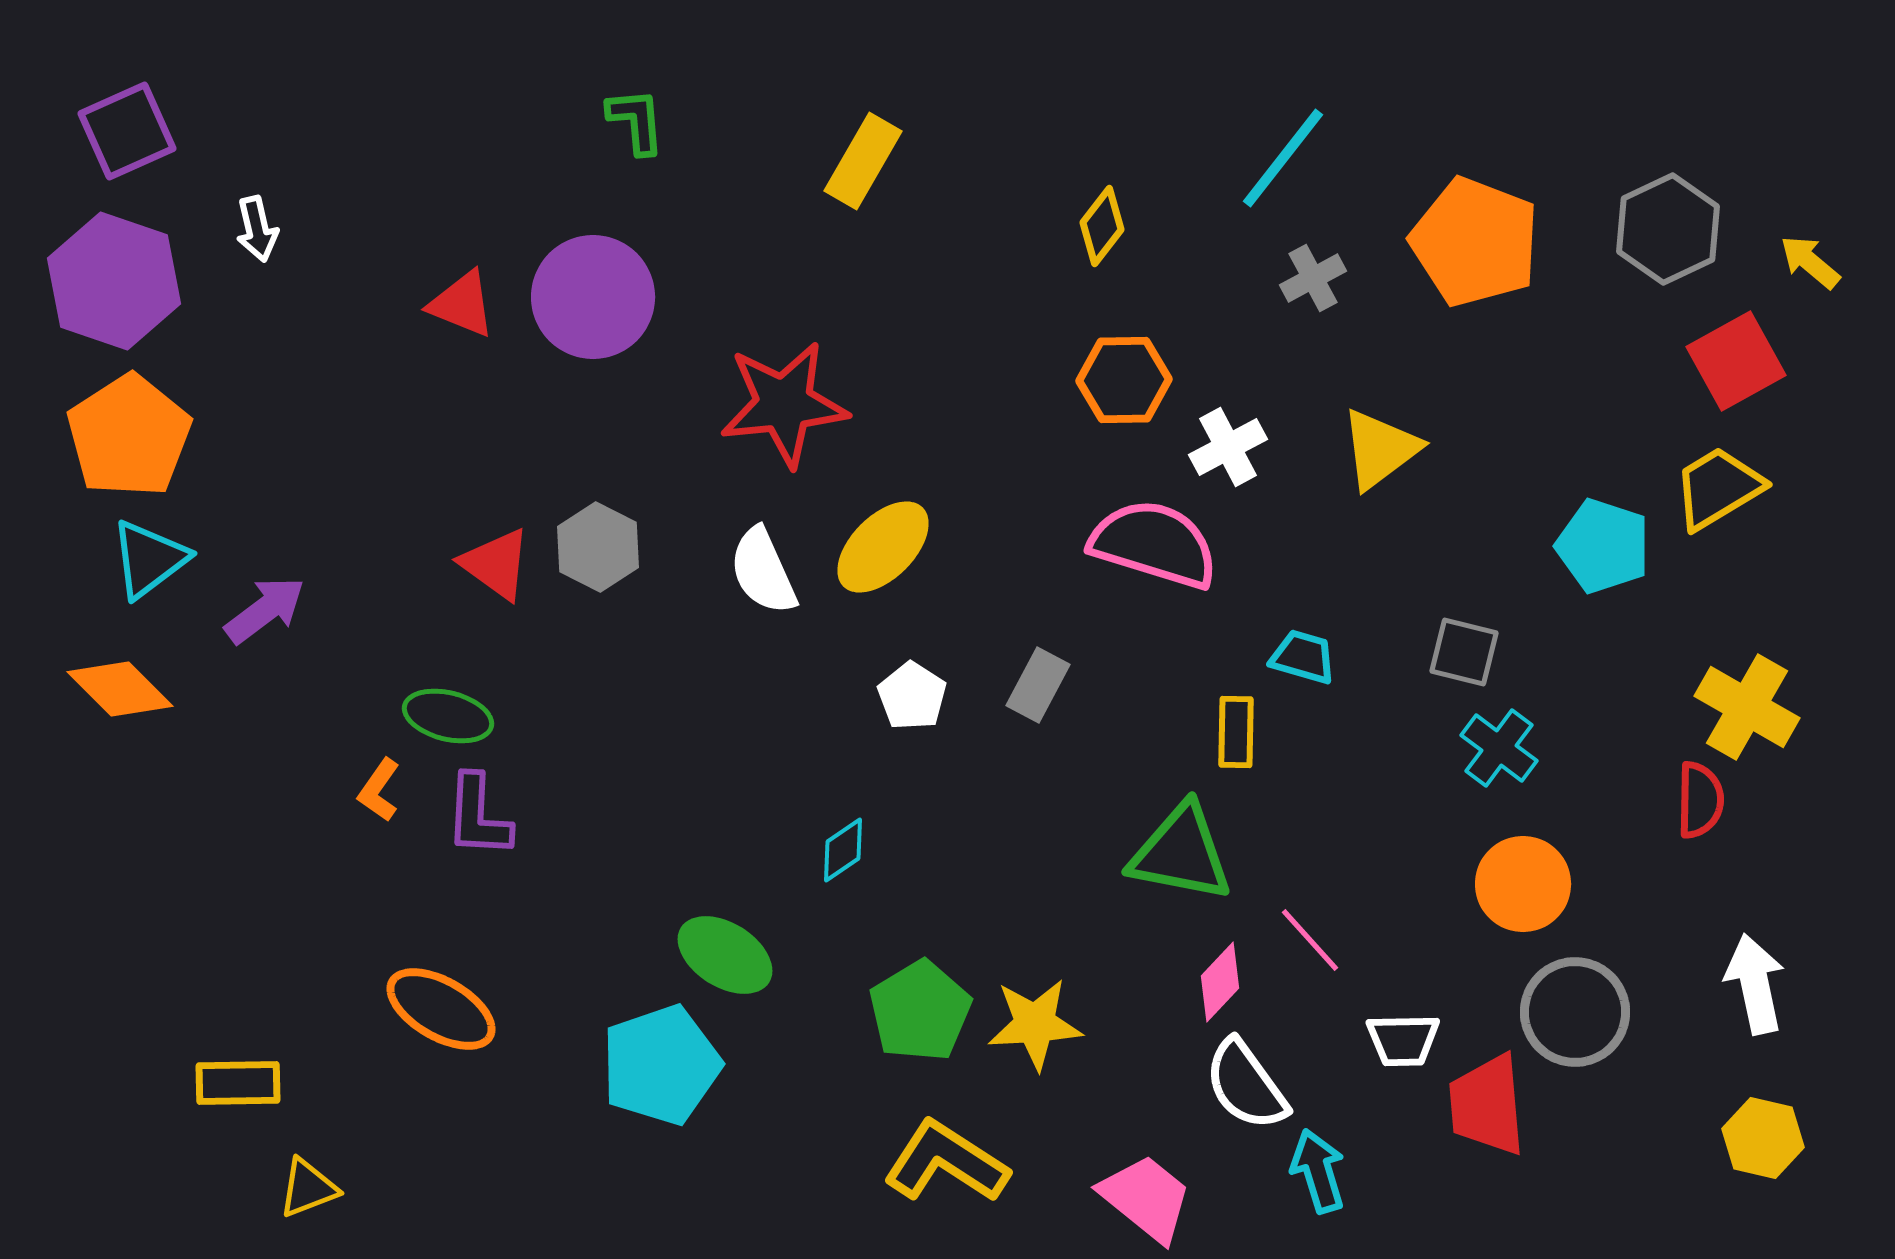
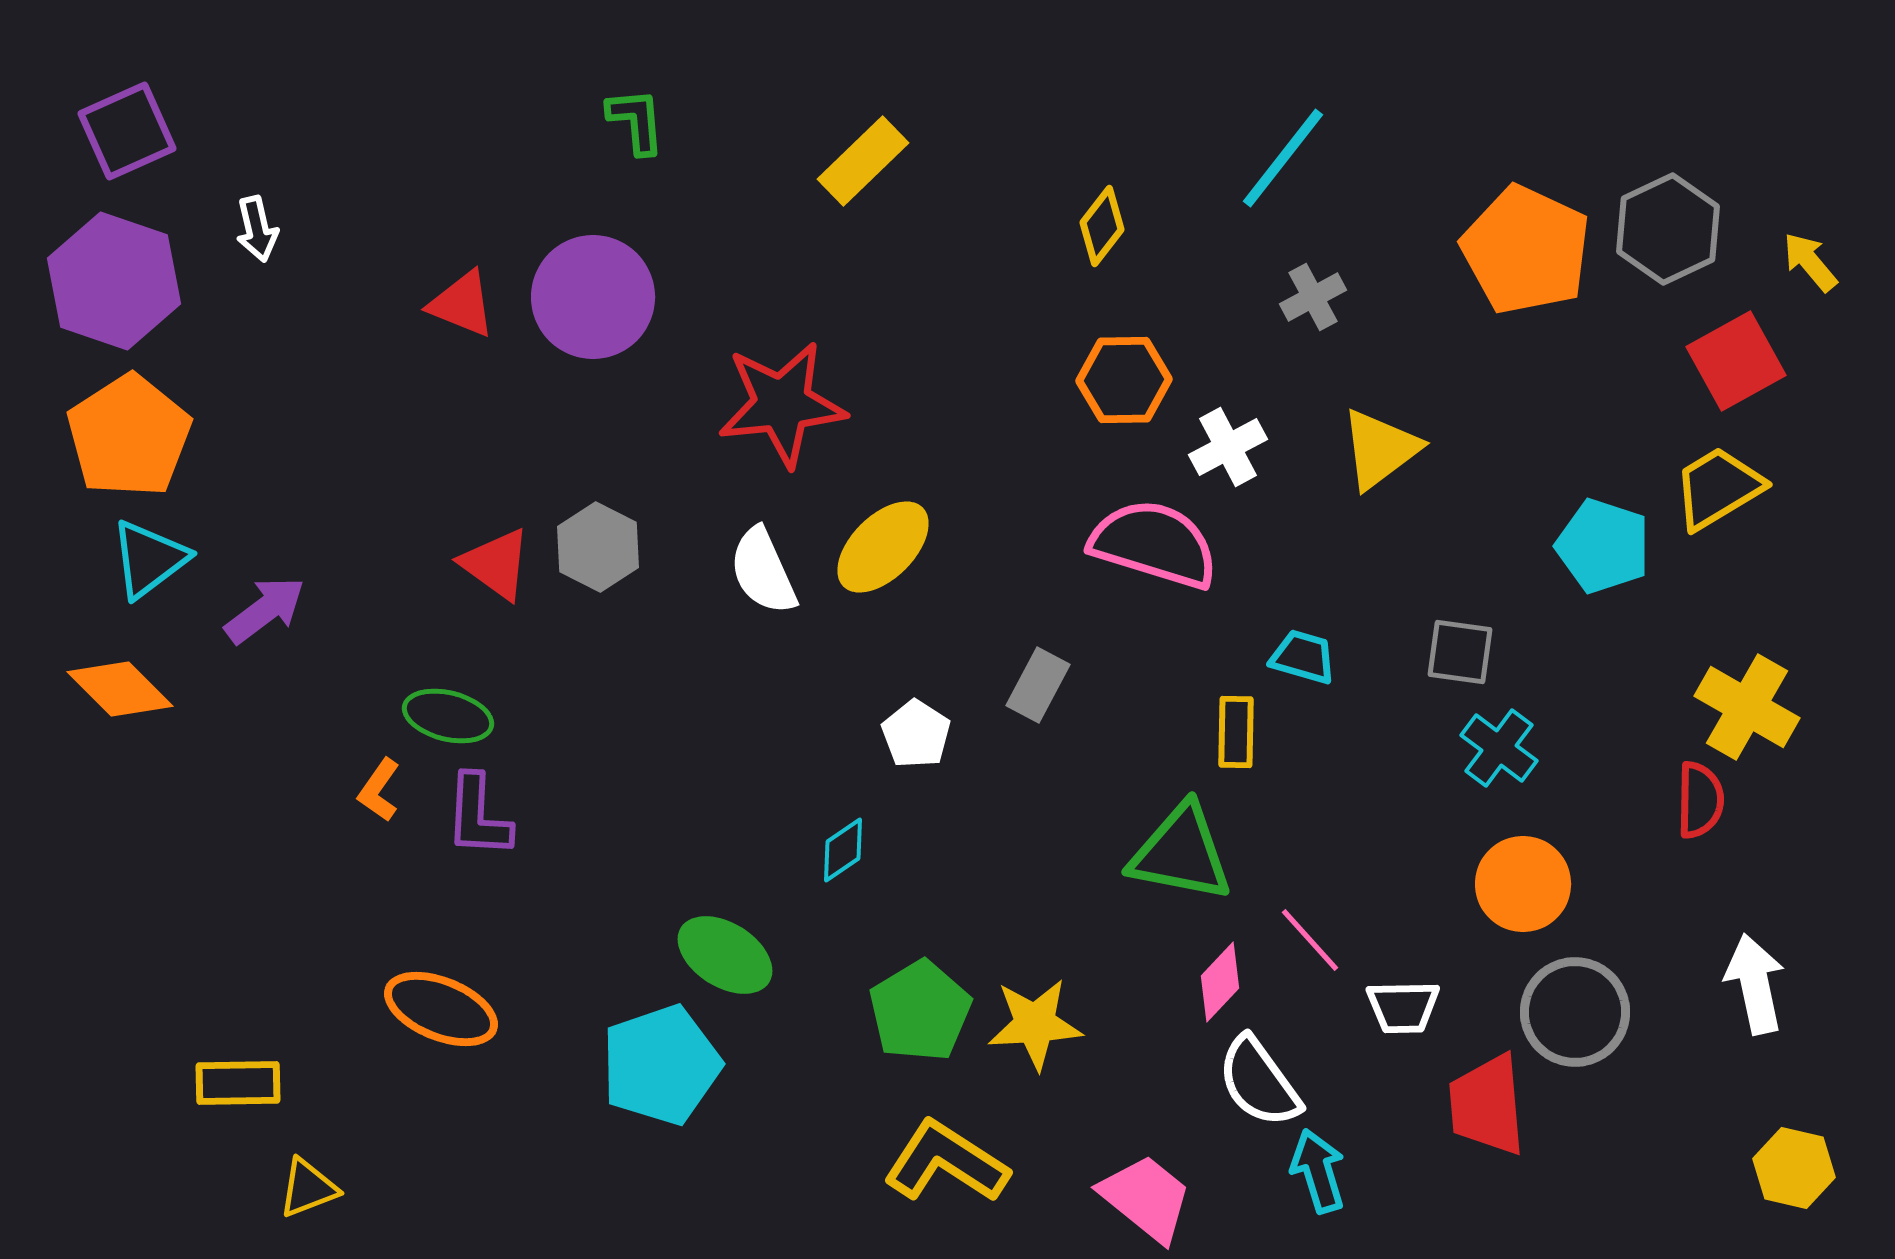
yellow rectangle at (863, 161): rotated 16 degrees clockwise
orange pentagon at (1475, 242): moved 51 px right, 8 px down; rotated 4 degrees clockwise
yellow arrow at (1810, 262): rotated 10 degrees clockwise
gray cross at (1313, 278): moved 19 px down
red star at (784, 404): moved 2 px left
gray square at (1464, 652): moved 4 px left; rotated 6 degrees counterclockwise
white pentagon at (912, 696): moved 4 px right, 38 px down
orange ellipse at (441, 1009): rotated 8 degrees counterclockwise
white trapezoid at (1403, 1040): moved 33 px up
white semicircle at (1246, 1085): moved 13 px right, 3 px up
yellow hexagon at (1763, 1138): moved 31 px right, 30 px down
